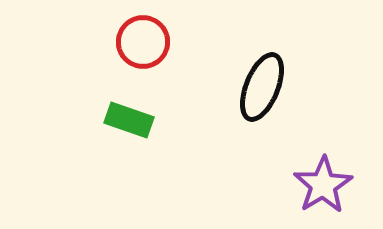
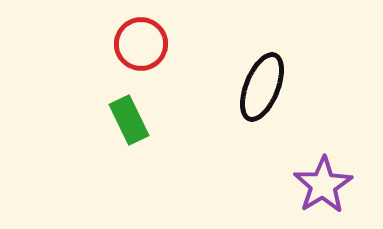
red circle: moved 2 px left, 2 px down
green rectangle: rotated 45 degrees clockwise
